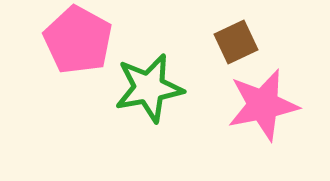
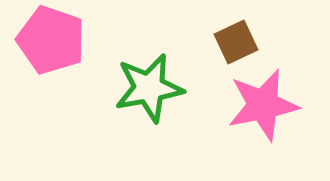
pink pentagon: moved 27 px left; rotated 10 degrees counterclockwise
